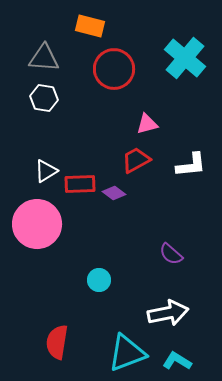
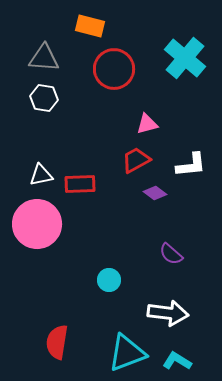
white triangle: moved 5 px left, 4 px down; rotated 20 degrees clockwise
purple diamond: moved 41 px right
cyan circle: moved 10 px right
white arrow: rotated 18 degrees clockwise
